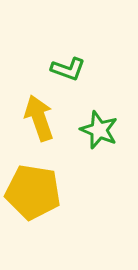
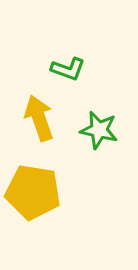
green star: rotated 9 degrees counterclockwise
